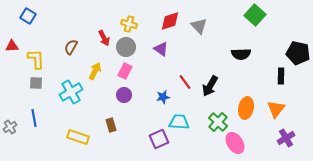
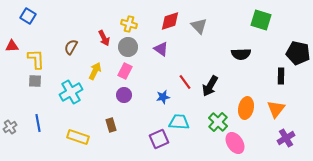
green square: moved 6 px right, 5 px down; rotated 25 degrees counterclockwise
gray circle: moved 2 px right
gray square: moved 1 px left, 2 px up
blue line: moved 4 px right, 5 px down
